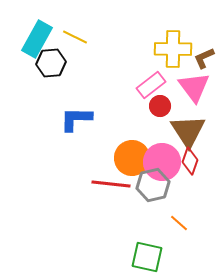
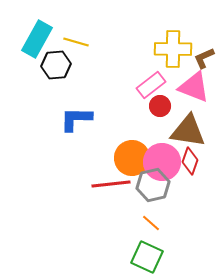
yellow line: moved 1 px right, 5 px down; rotated 10 degrees counterclockwise
black hexagon: moved 5 px right, 2 px down
pink triangle: rotated 32 degrees counterclockwise
brown triangle: rotated 48 degrees counterclockwise
red line: rotated 12 degrees counterclockwise
orange line: moved 28 px left
green square: rotated 12 degrees clockwise
